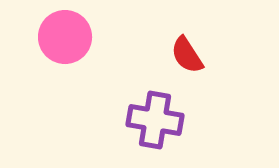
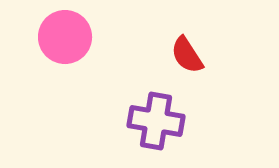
purple cross: moved 1 px right, 1 px down
